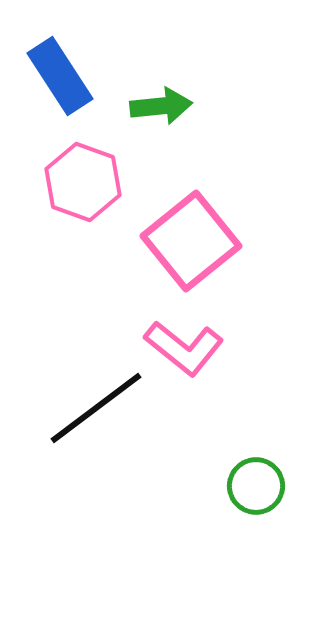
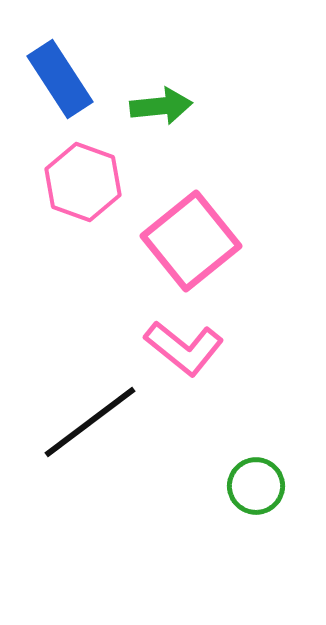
blue rectangle: moved 3 px down
black line: moved 6 px left, 14 px down
